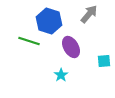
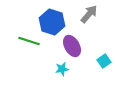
blue hexagon: moved 3 px right, 1 px down
purple ellipse: moved 1 px right, 1 px up
cyan square: rotated 32 degrees counterclockwise
cyan star: moved 1 px right, 6 px up; rotated 24 degrees clockwise
